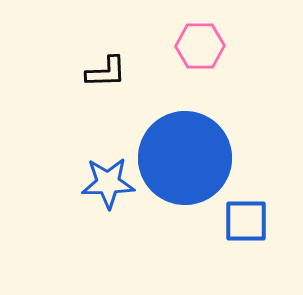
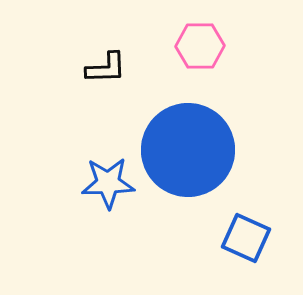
black L-shape: moved 4 px up
blue circle: moved 3 px right, 8 px up
blue square: moved 17 px down; rotated 24 degrees clockwise
